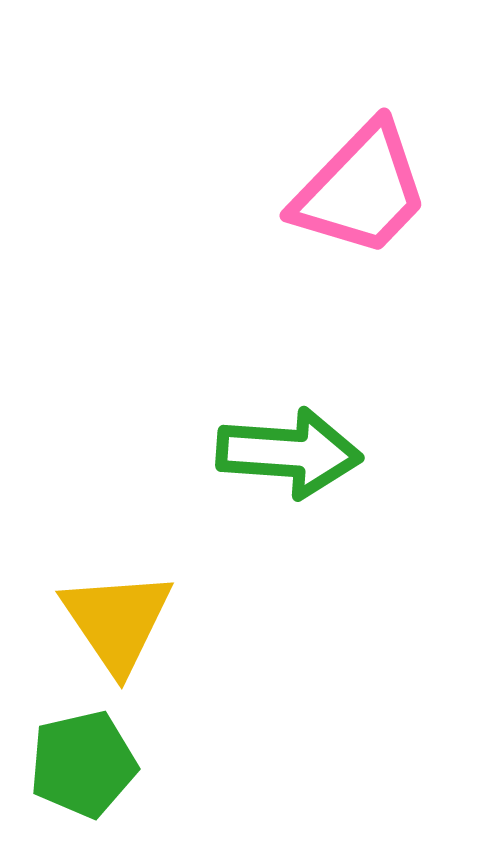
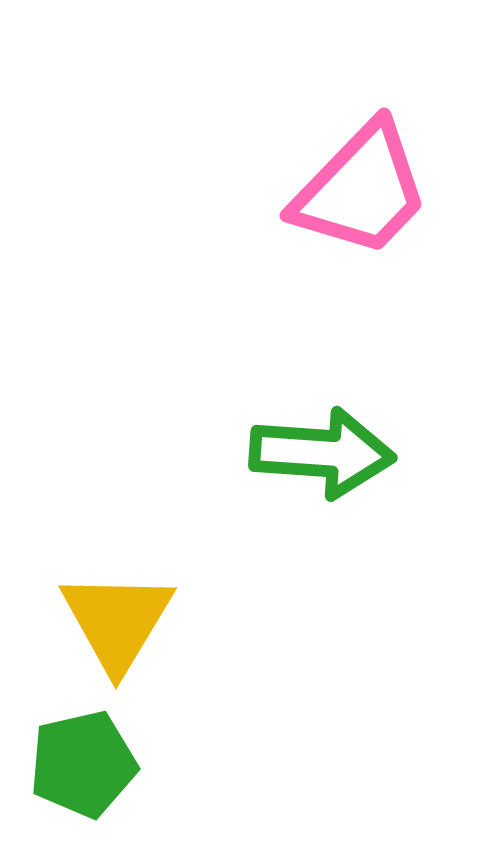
green arrow: moved 33 px right
yellow triangle: rotated 5 degrees clockwise
